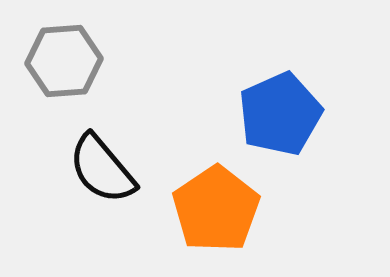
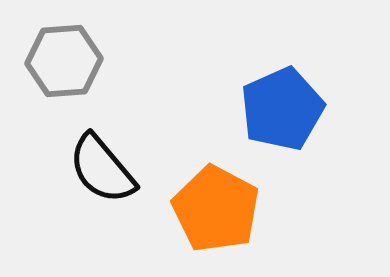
blue pentagon: moved 2 px right, 5 px up
orange pentagon: rotated 10 degrees counterclockwise
